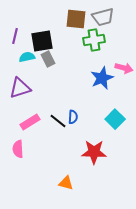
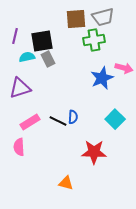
brown square: rotated 10 degrees counterclockwise
black line: rotated 12 degrees counterclockwise
pink semicircle: moved 1 px right, 2 px up
